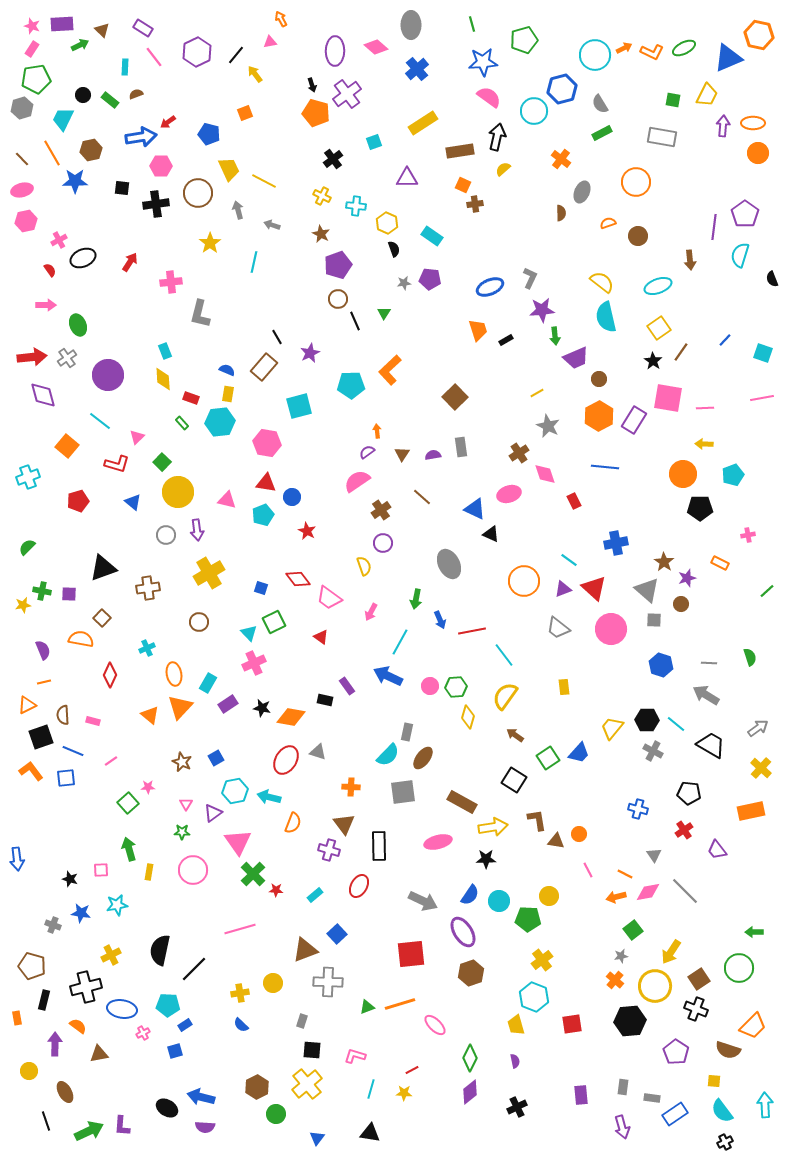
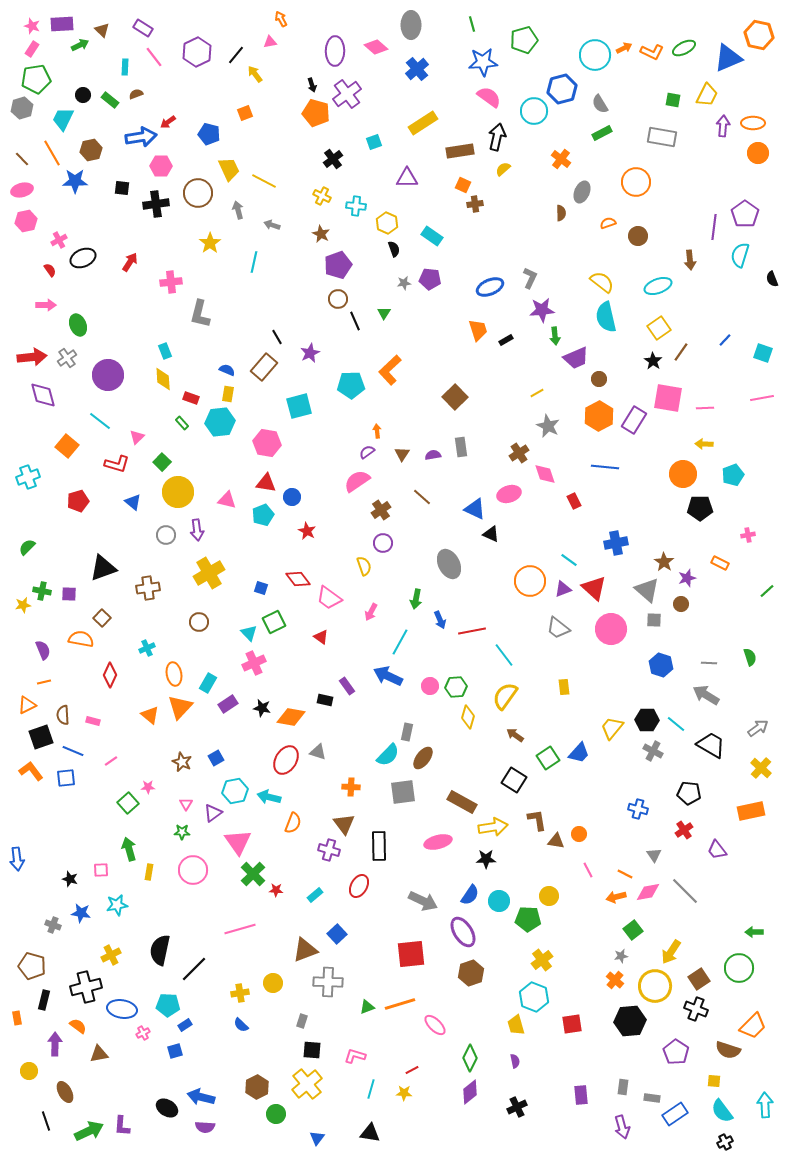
orange circle at (524, 581): moved 6 px right
